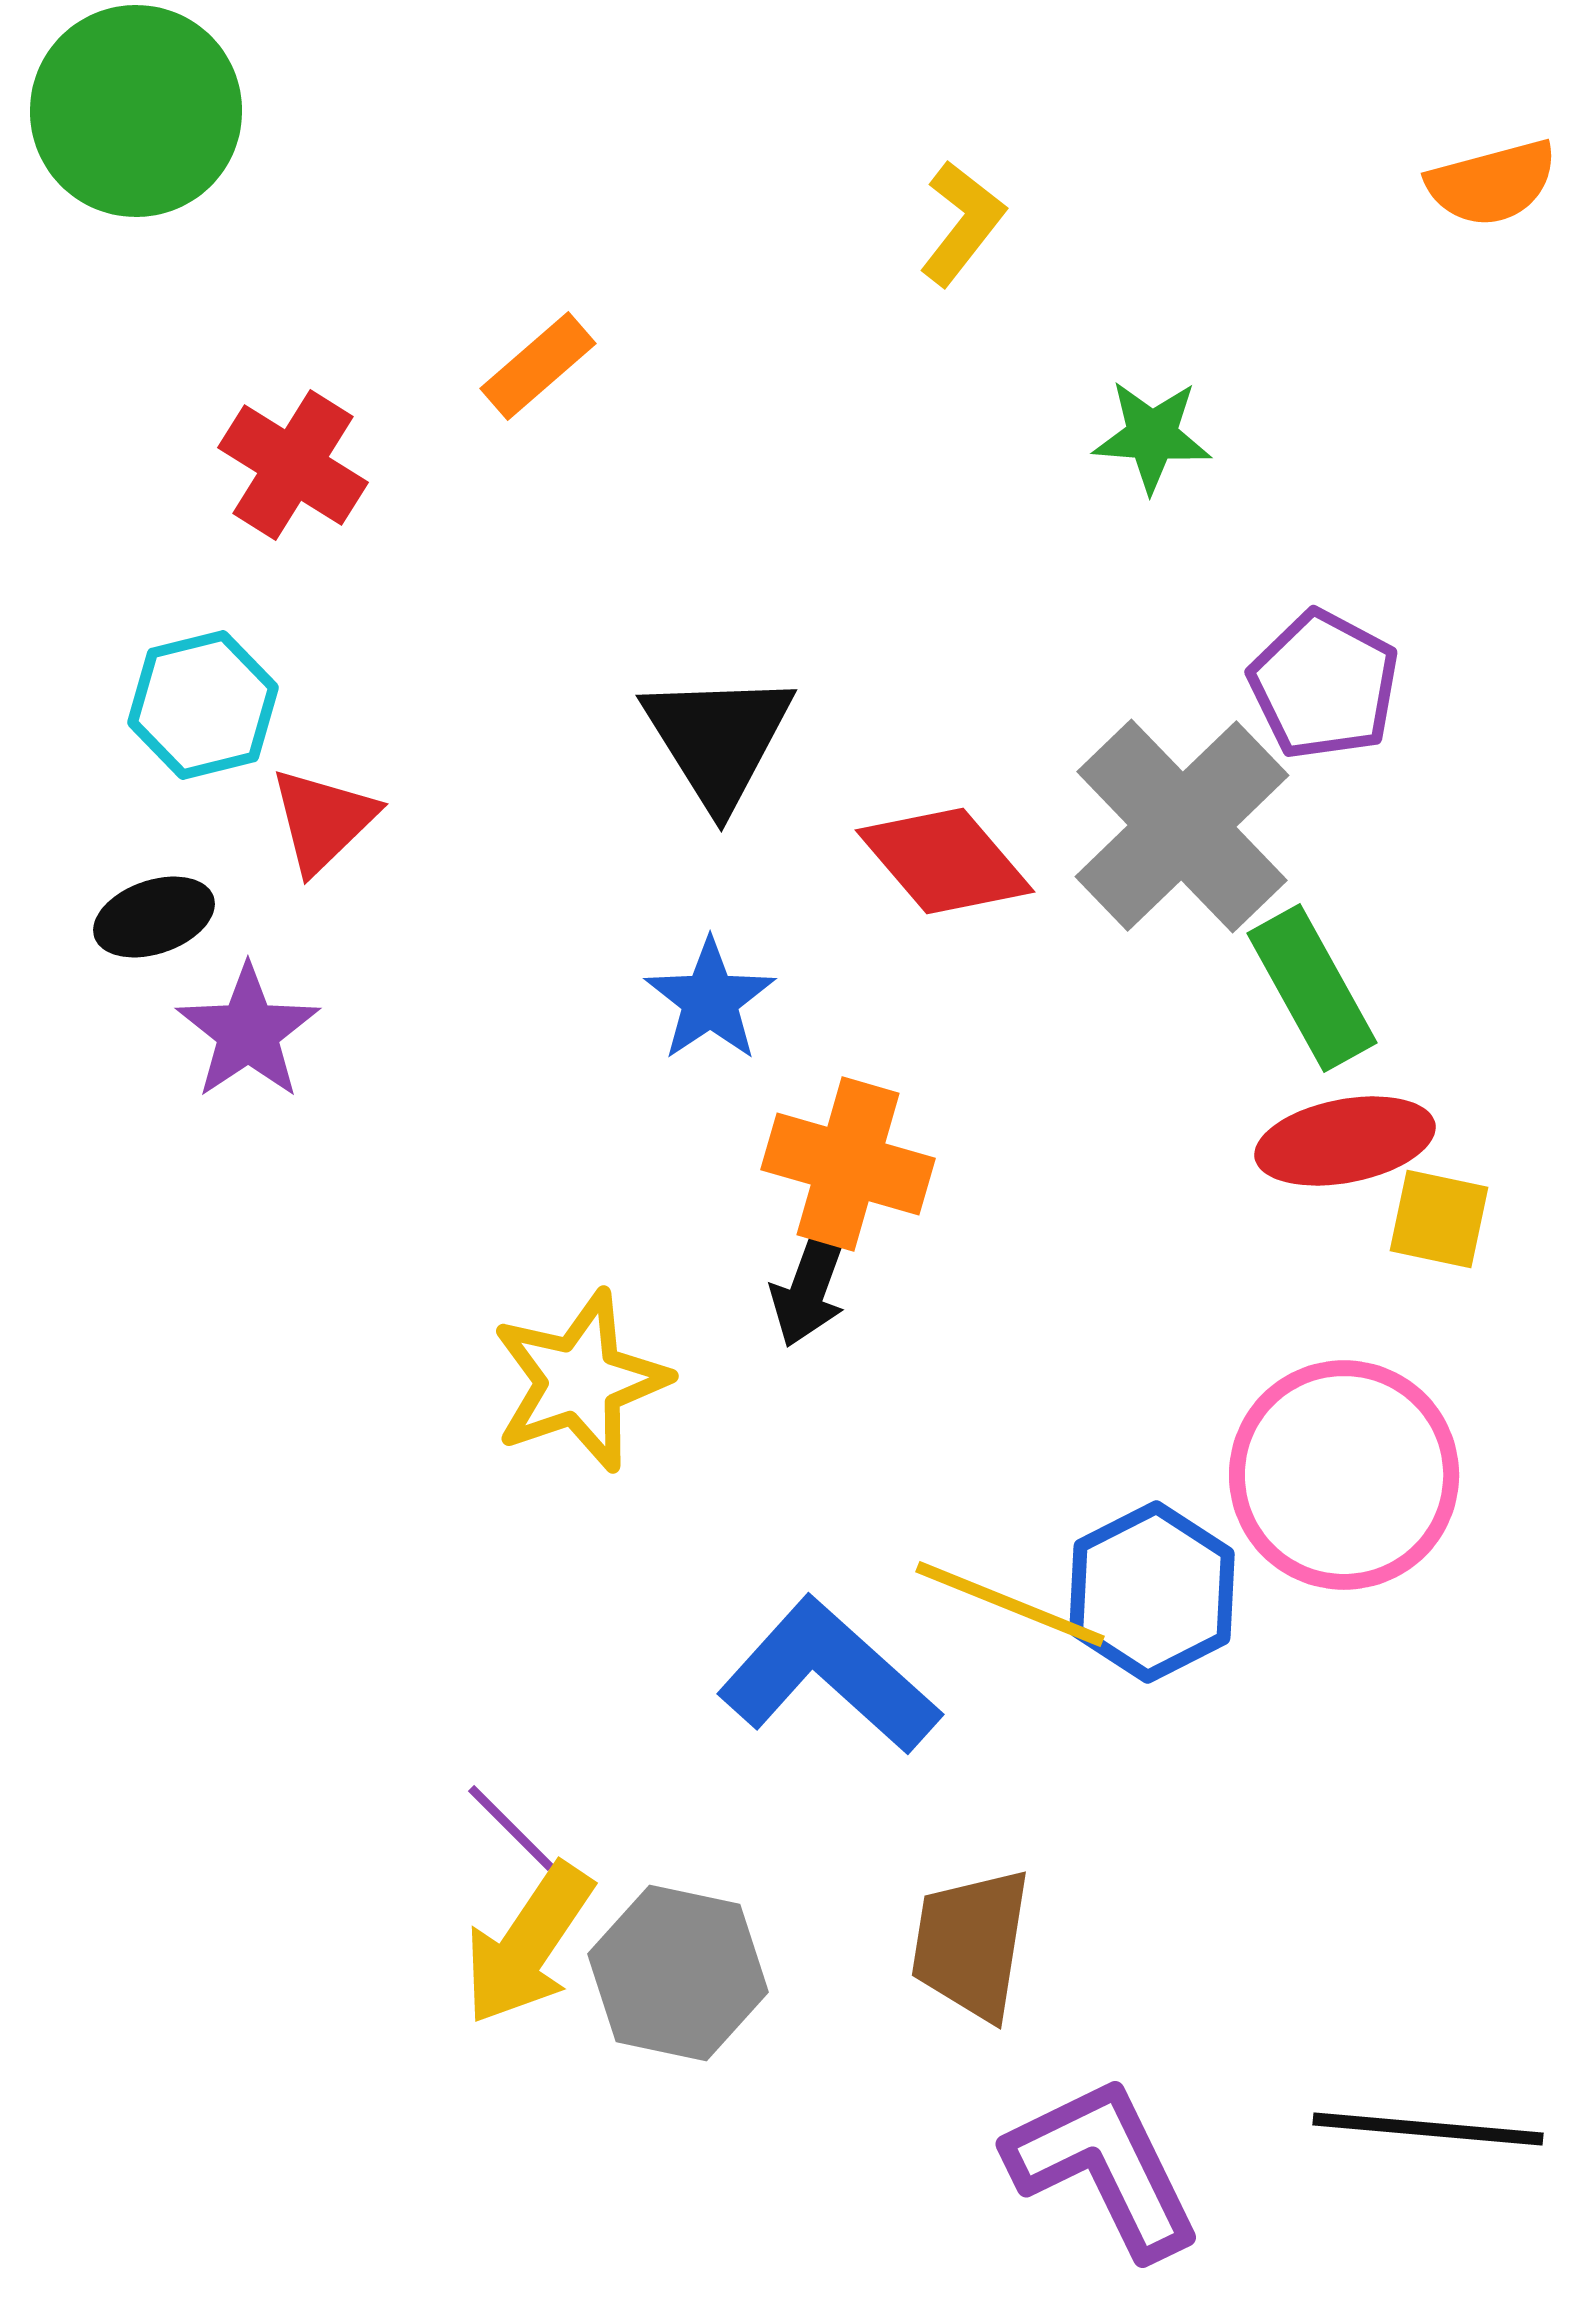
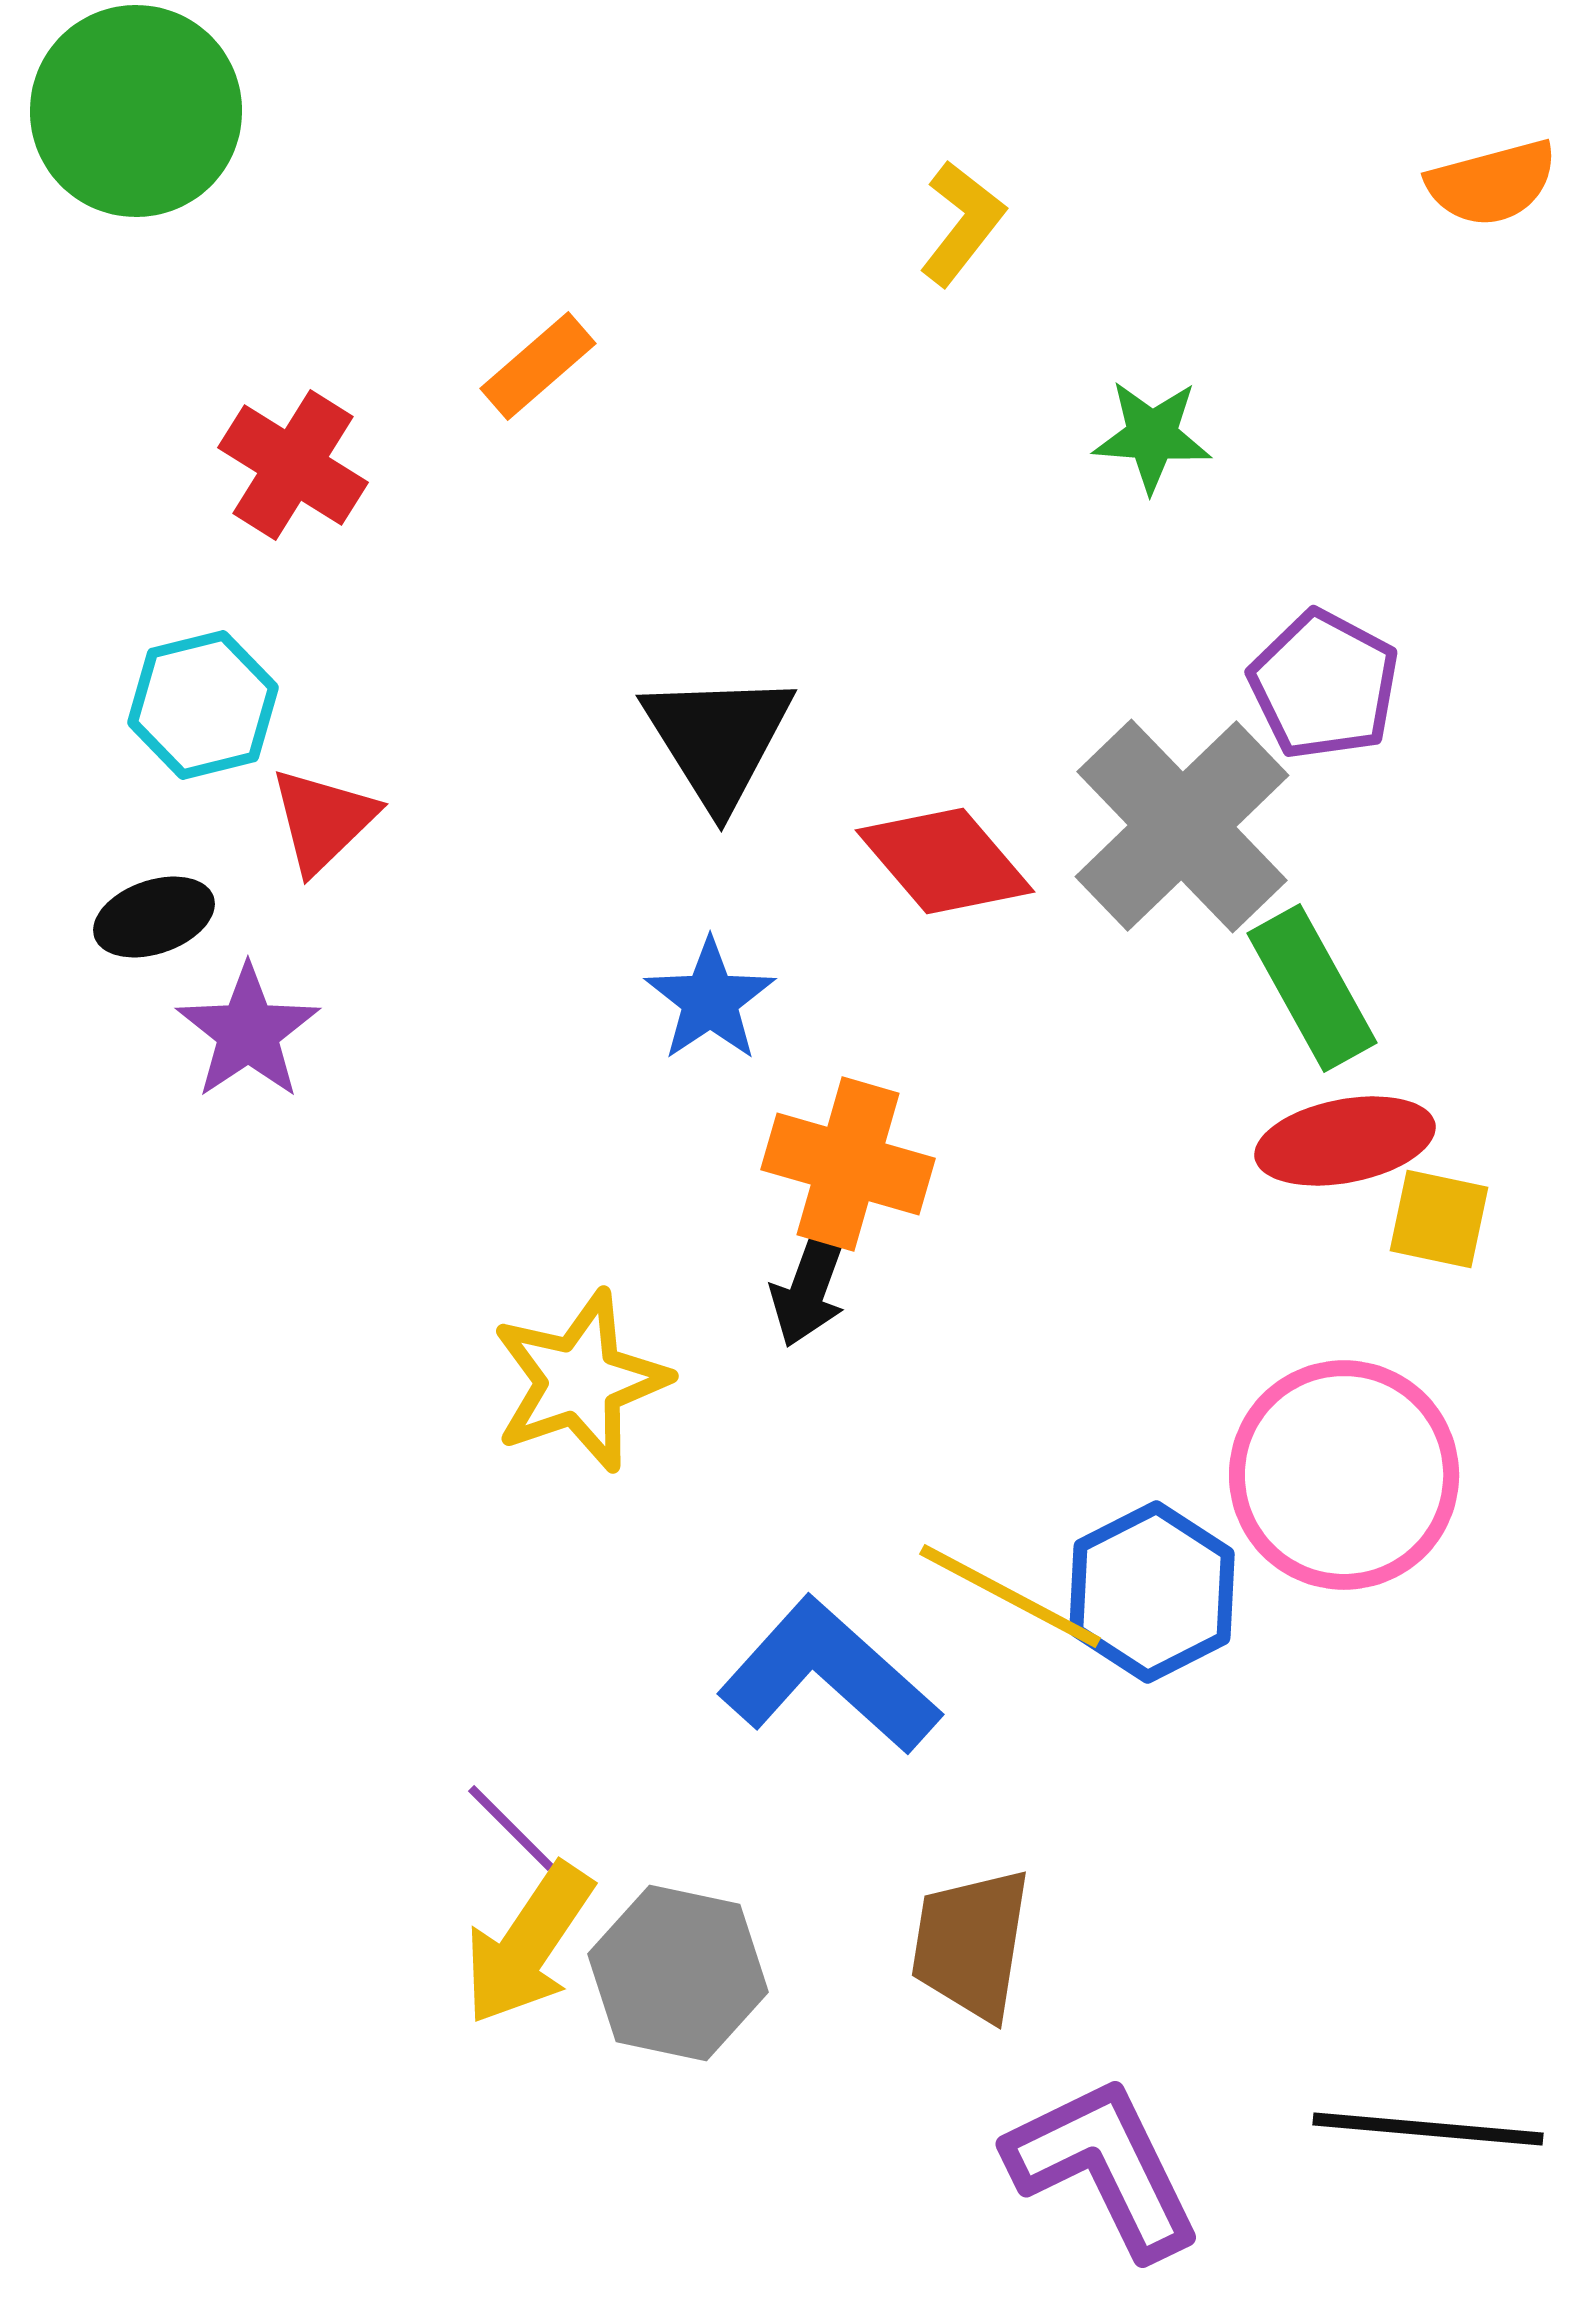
yellow line: moved 8 px up; rotated 6 degrees clockwise
